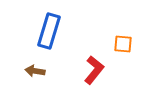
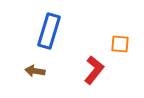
orange square: moved 3 px left
